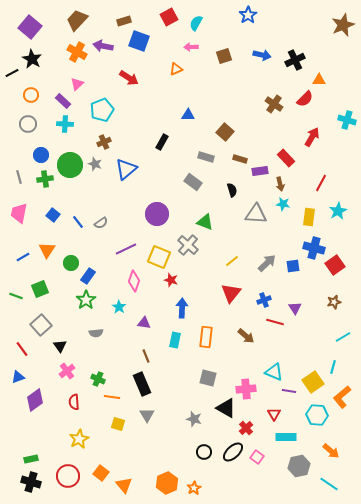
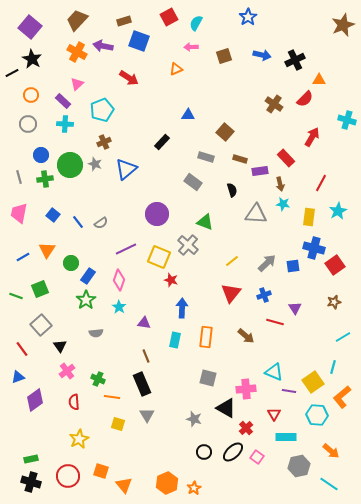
blue star at (248, 15): moved 2 px down
black rectangle at (162, 142): rotated 14 degrees clockwise
pink diamond at (134, 281): moved 15 px left, 1 px up
blue cross at (264, 300): moved 5 px up
orange square at (101, 473): moved 2 px up; rotated 21 degrees counterclockwise
